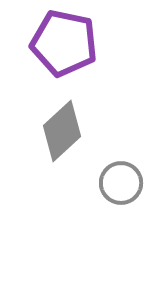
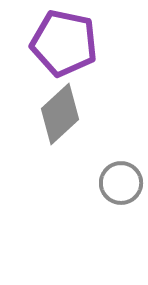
gray diamond: moved 2 px left, 17 px up
